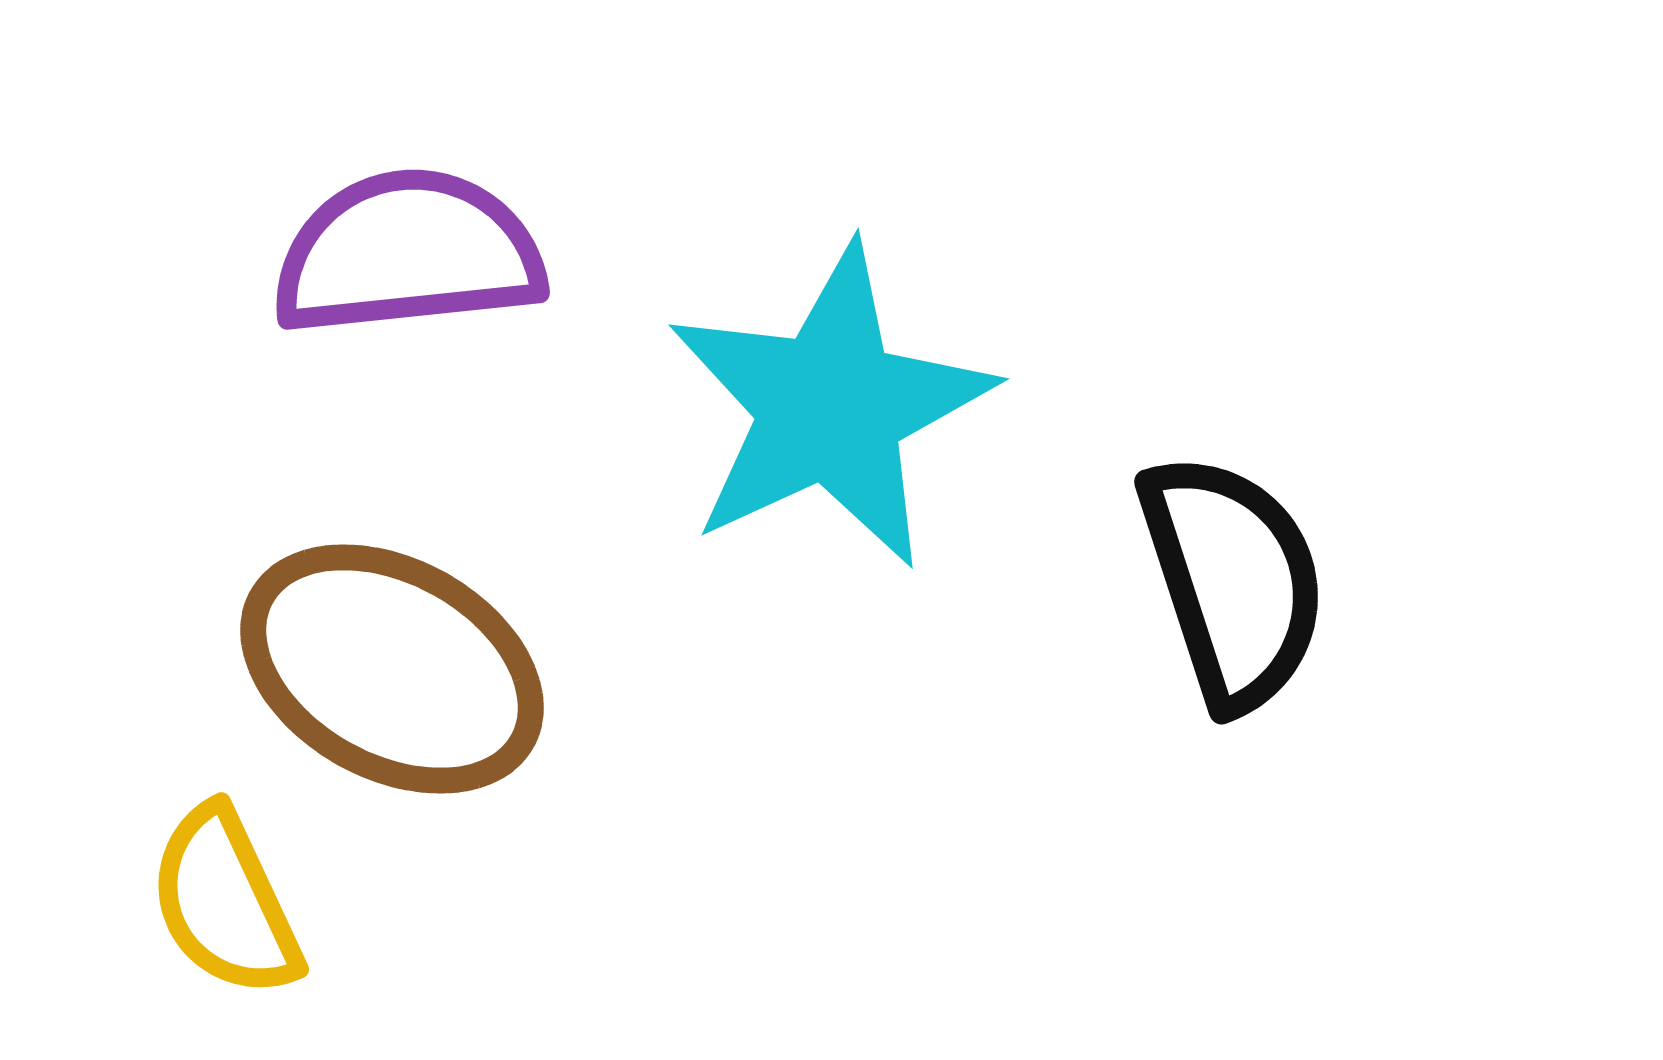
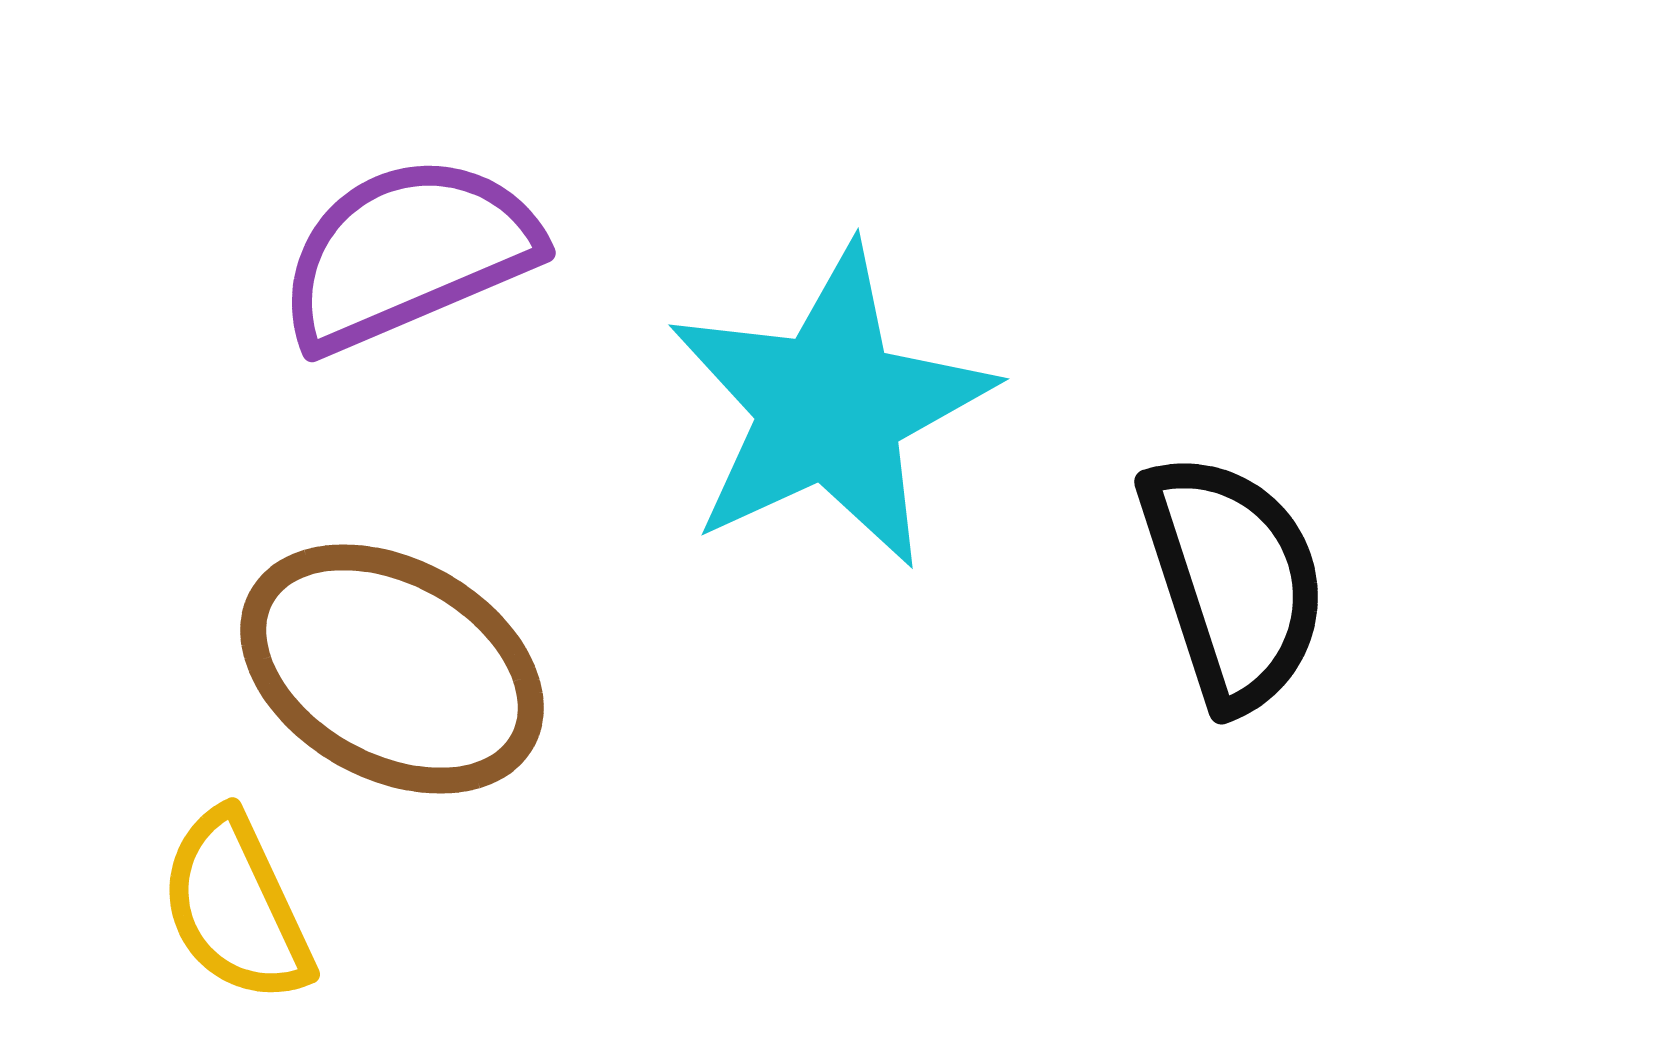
purple semicircle: rotated 17 degrees counterclockwise
yellow semicircle: moved 11 px right, 5 px down
